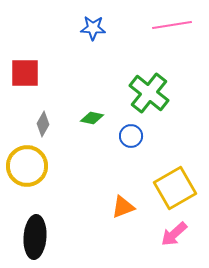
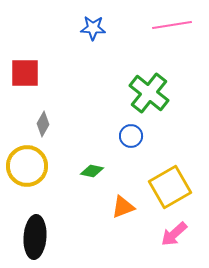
green diamond: moved 53 px down
yellow square: moved 5 px left, 1 px up
